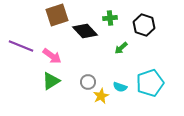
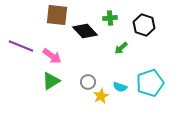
brown square: rotated 25 degrees clockwise
